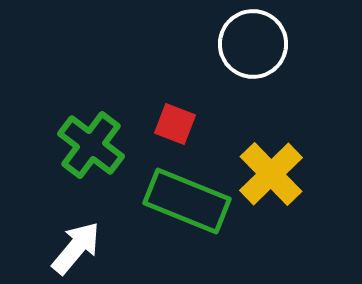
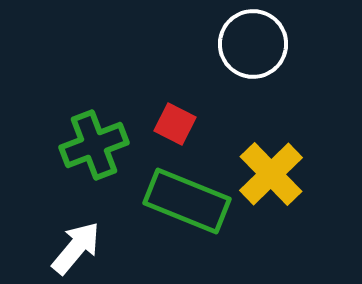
red square: rotated 6 degrees clockwise
green cross: moved 3 px right; rotated 32 degrees clockwise
